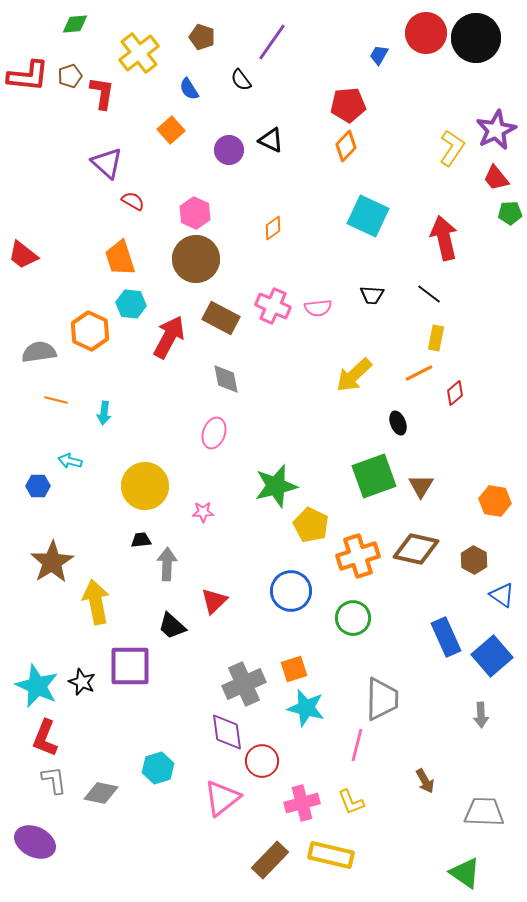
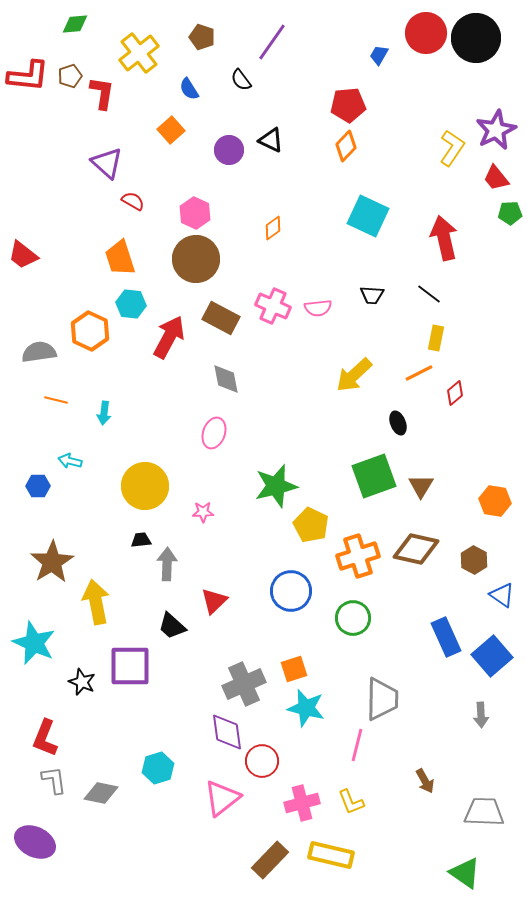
cyan star at (37, 686): moved 3 px left, 43 px up
